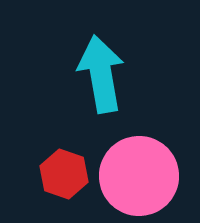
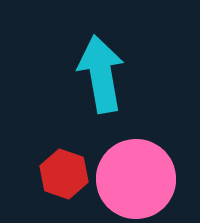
pink circle: moved 3 px left, 3 px down
